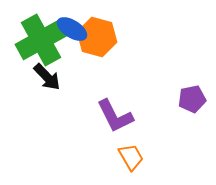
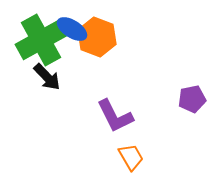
orange hexagon: rotated 6 degrees clockwise
